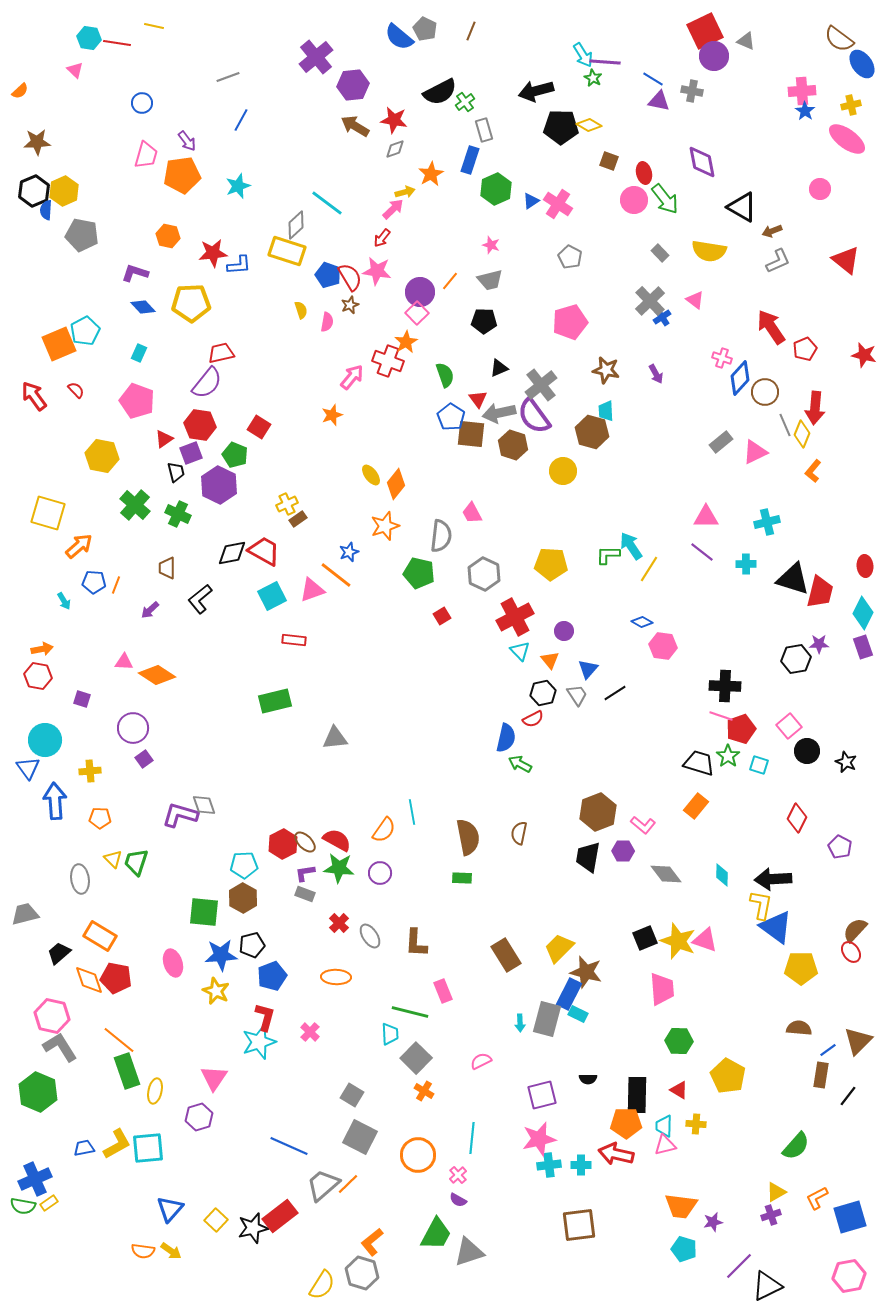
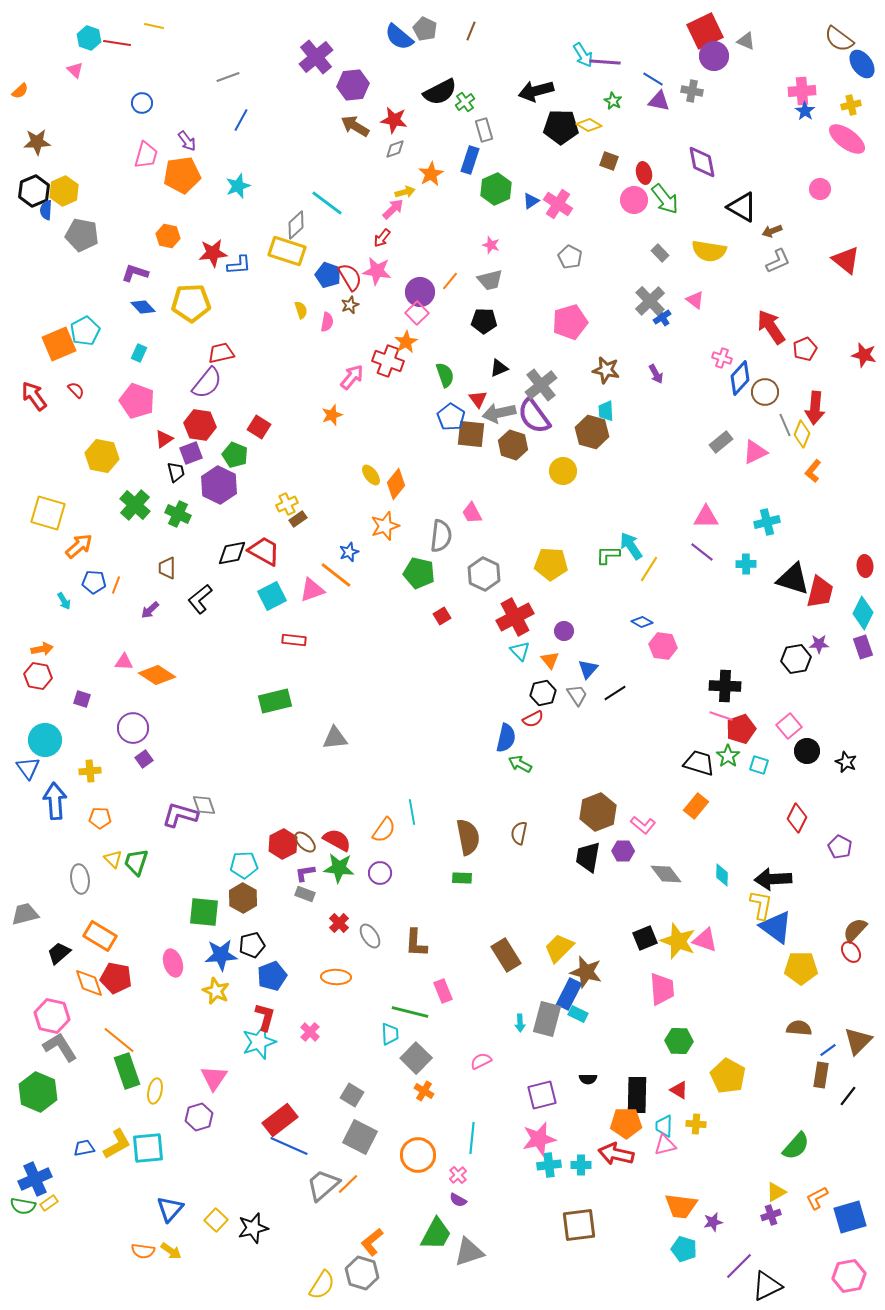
cyan hexagon at (89, 38): rotated 10 degrees clockwise
green star at (593, 78): moved 20 px right, 23 px down
orange diamond at (89, 980): moved 3 px down
red rectangle at (280, 1216): moved 96 px up
